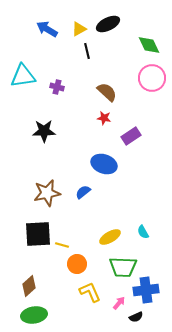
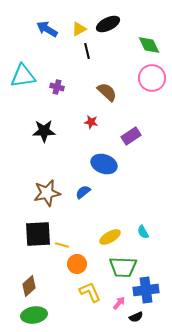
red star: moved 13 px left, 4 px down
